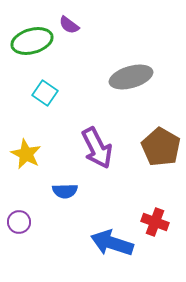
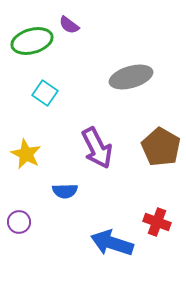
red cross: moved 2 px right
